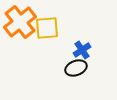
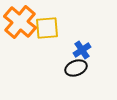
orange cross: rotated 12 degrees counterclockwise
